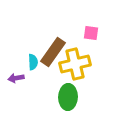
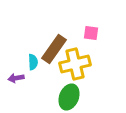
brown rectangle: moved 1 px right, 3 px up
green ellipse: moved 1 px right; rotated 20 degrees clockwise
